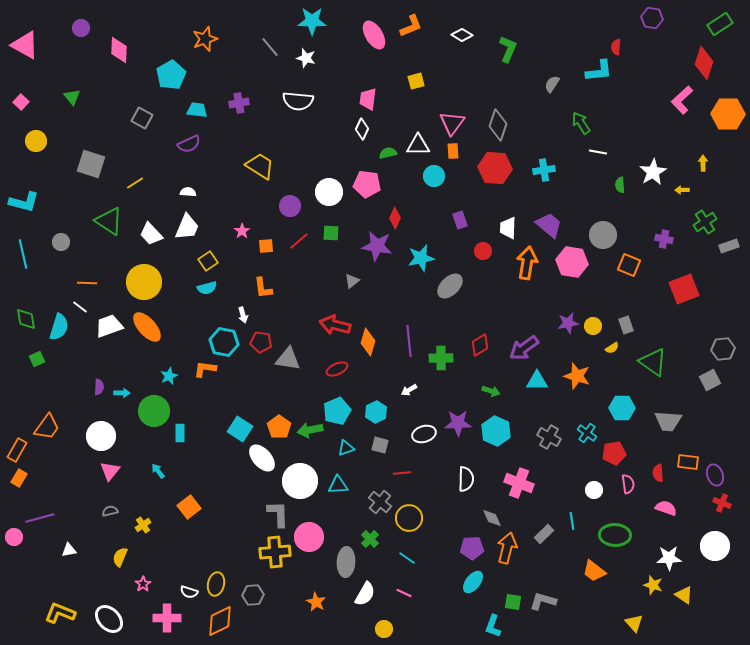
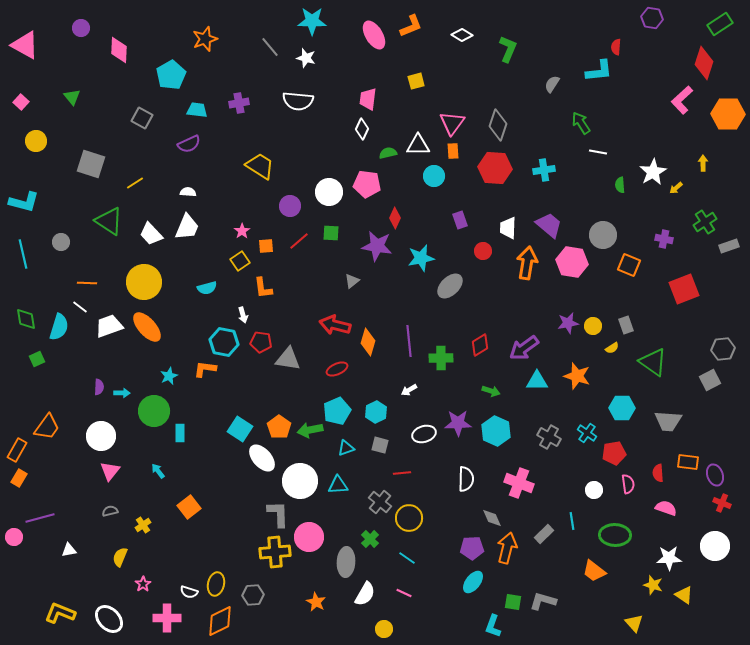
yellow arrow at (682, 190): moved 6 px left, 2 px up; rotated 40 degrees counterclockwise
yellow square at (208, 261): moved 32 px right
